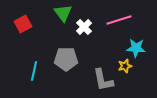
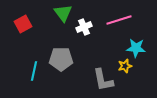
white cross: rotated 21 degrees clockwise
gray pentagon: moved 5 px left
